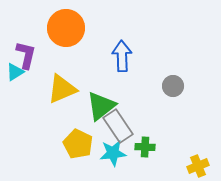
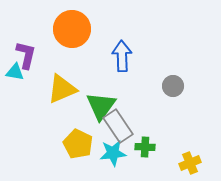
orange circle: moved 6 px right, 1 px down
cyan triangle: rotated 42 degrees clockwise
green triangle: rotated 16 degrees counterclockwise
yellow cross: moved 8 px left, 3 px up
